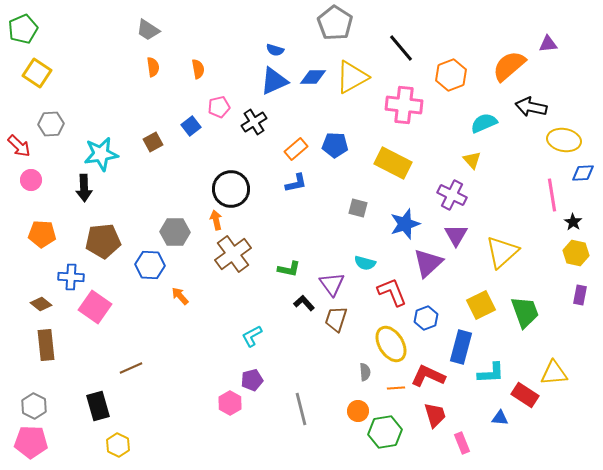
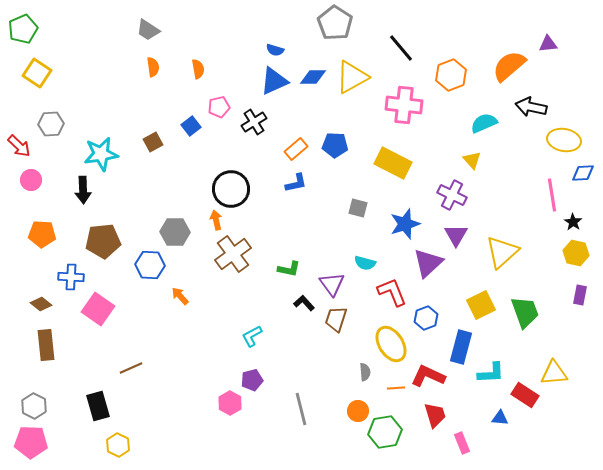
black arrow at (84, 188): moved 1 px left, 2 px down
pink square at (95, 307): moved 3 px right, 2 px down
